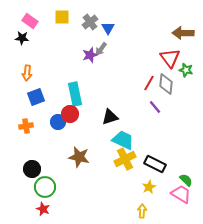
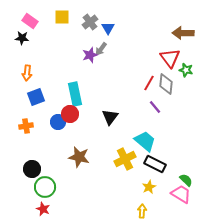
black triangle: rotated 36 degrees counterclockwise
cyan trapezoid: moved 22 px right, 1 px down; rotated 15 degrees clockwise
